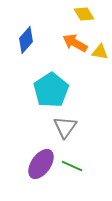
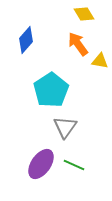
orange arrow: moved 3 px right, 1 px down; rotated 25 degrees clockwise
yellow triangle: moved 9 px down
green line: moved 2 px right, 1 px up
